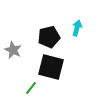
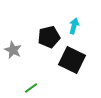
cyan arrow: moved 3 px left, 2 px up
black square: moved 21 px right, 7 px up; rotated 12 degrees clockwise
green line: rotated 16 degrees clockwise
